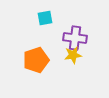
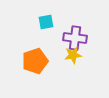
cyan square: moved 1 px right, 4 px down
orange pentagon: moved 1 px left, 1 px down
